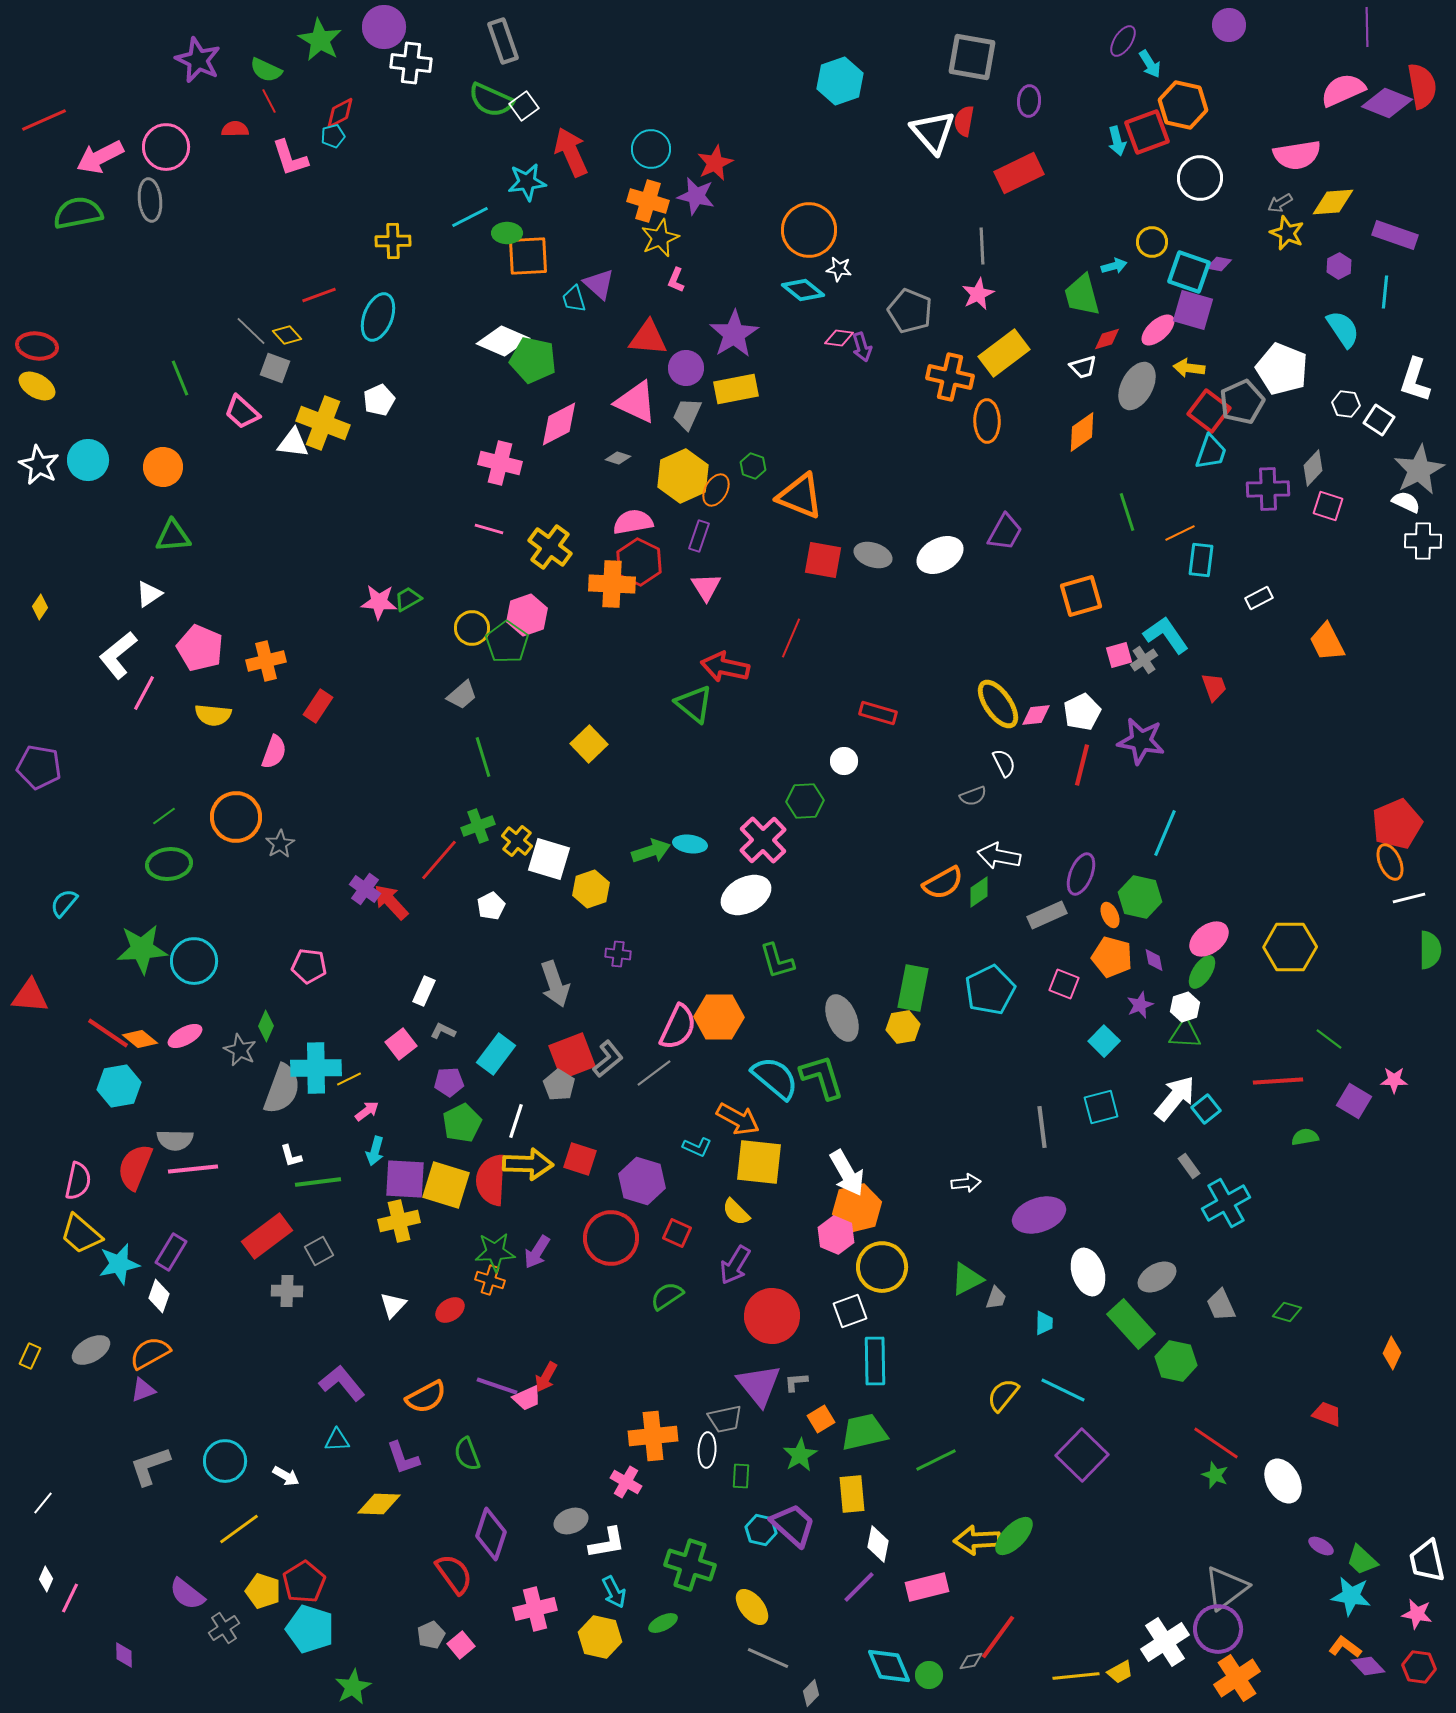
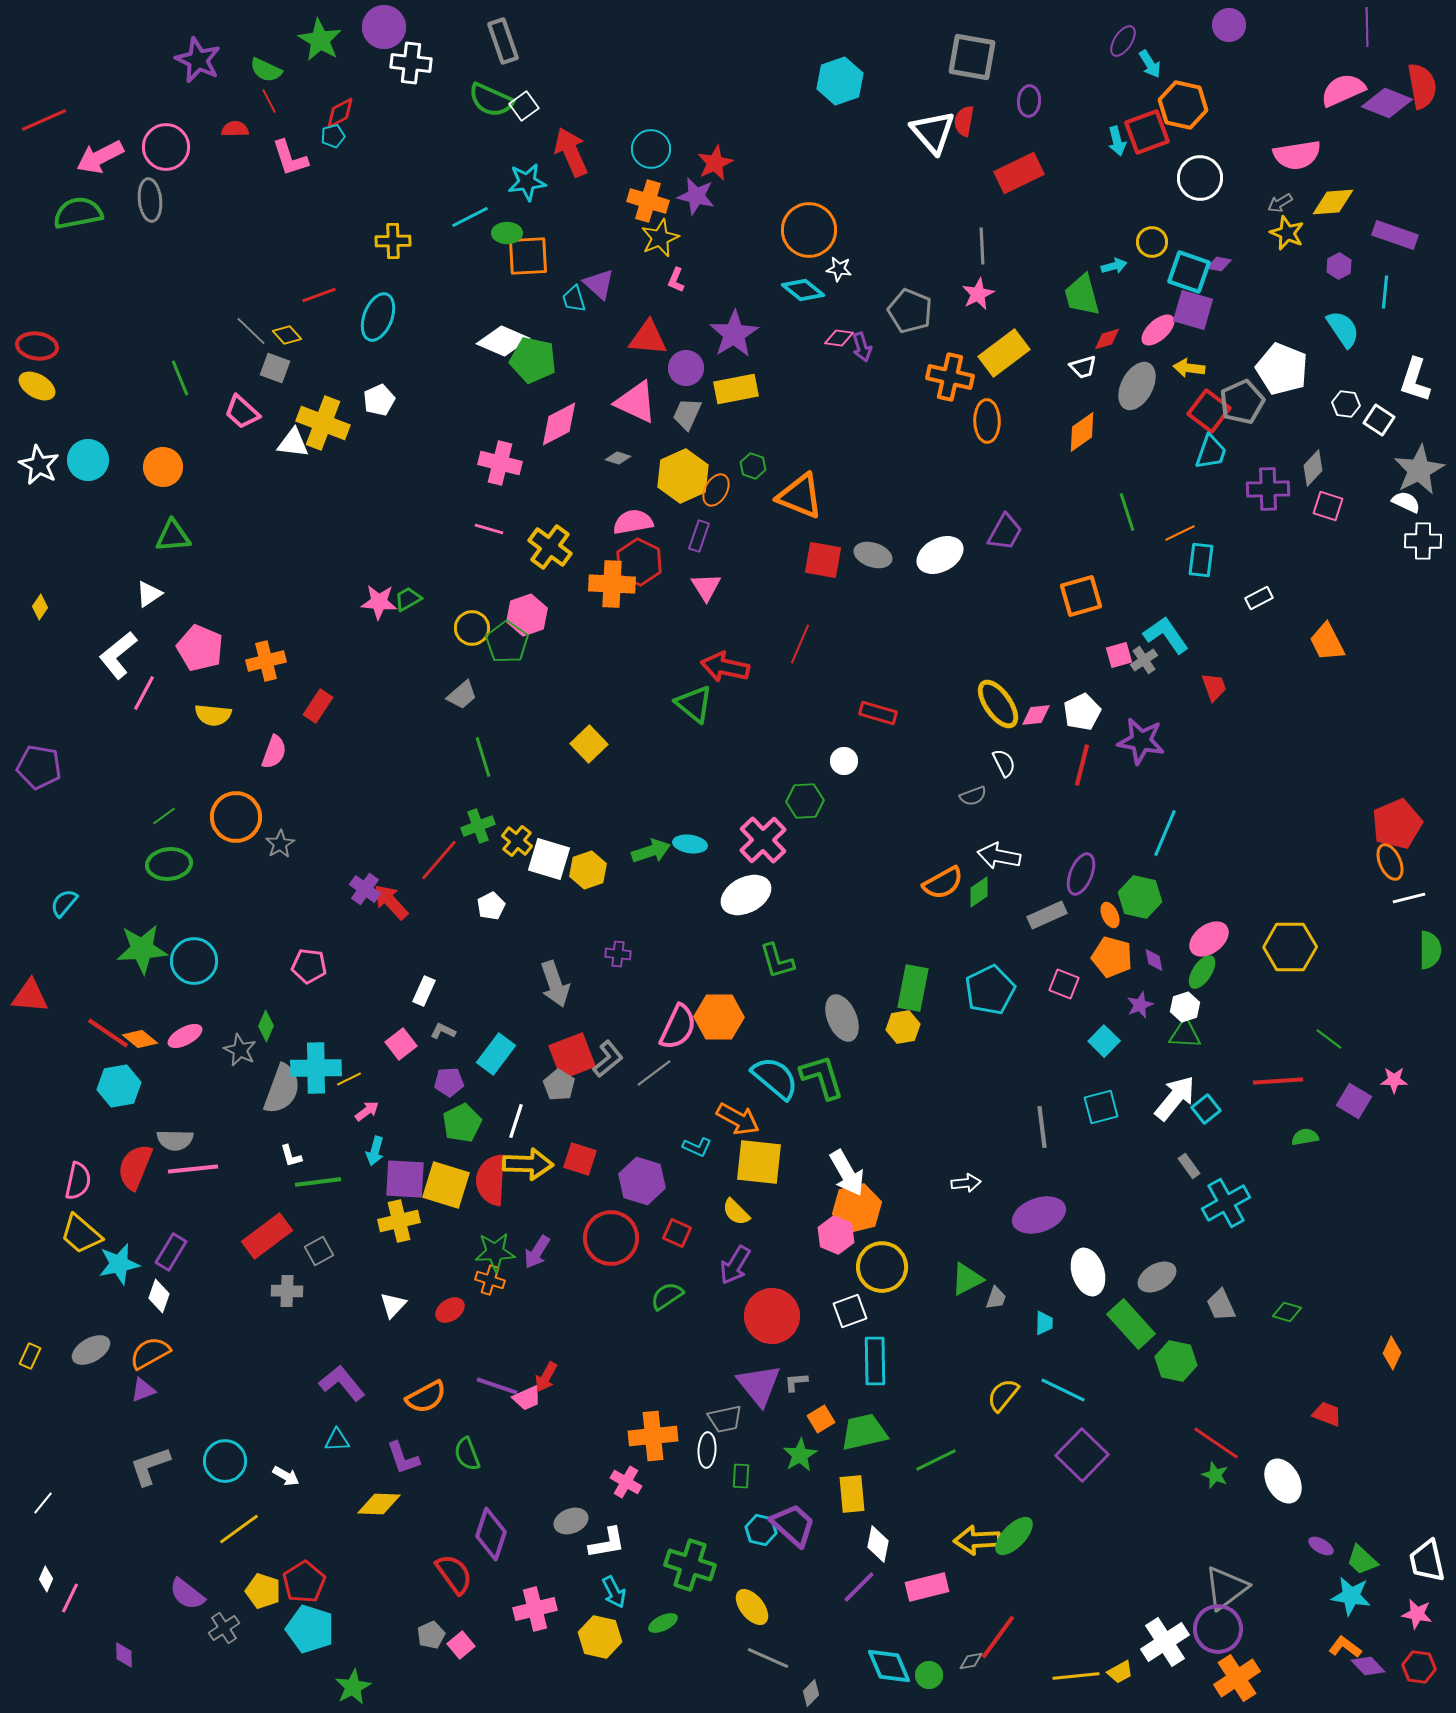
red line at (791, 638): moved 9 px right, 6 px down
yellow hexagon at (591, 889): moved 3 px left, 19 px up
